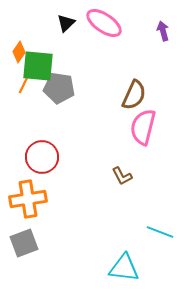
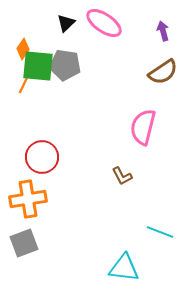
orange diamond: moved 4 px right, 3 px up
gray pentagon: moved 6 px right, 23 px up
brown semicircle: moved 29 px right, 23 px up; rotated 32 degrees clockwise
